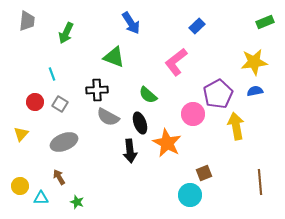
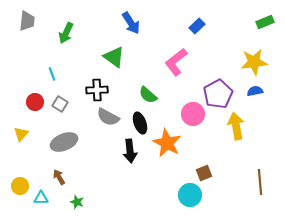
green triangle: rotated 15 degrees clockwise
